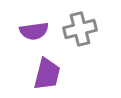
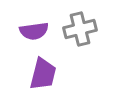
purple trapezoid: moved 4 px left
